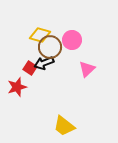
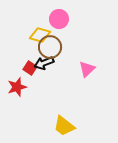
pink circle: moved 13 px left, 21 px up
